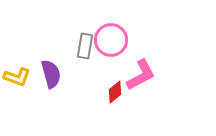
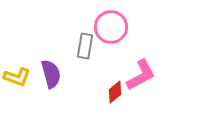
pink circle: moved 13 px up
